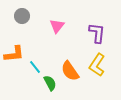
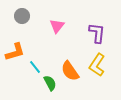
orange L-shape: moved 1 px right, 2 px up; rotated 10 degrees counterclockwise
